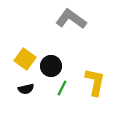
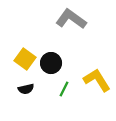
black circle: moved 3 px up
yellow L-shape: moved 2 px right, 2 px up; rotated 44 degrees counterclockwise
green line: moved 2 px right, 1 px down
